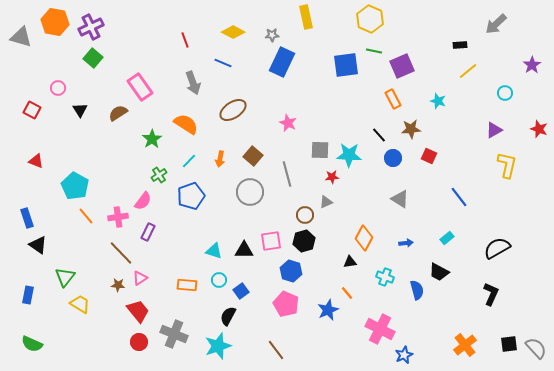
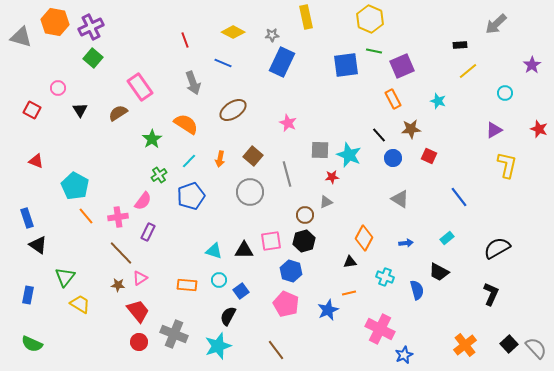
cyan star at (349, 155): rotated 20 degrees clockwise
orange line at (347, 293): moved 2 px right; rotated 64 degrees counterclockwise
black square at (509, 344): rotated 36 degrees counterclockwise
